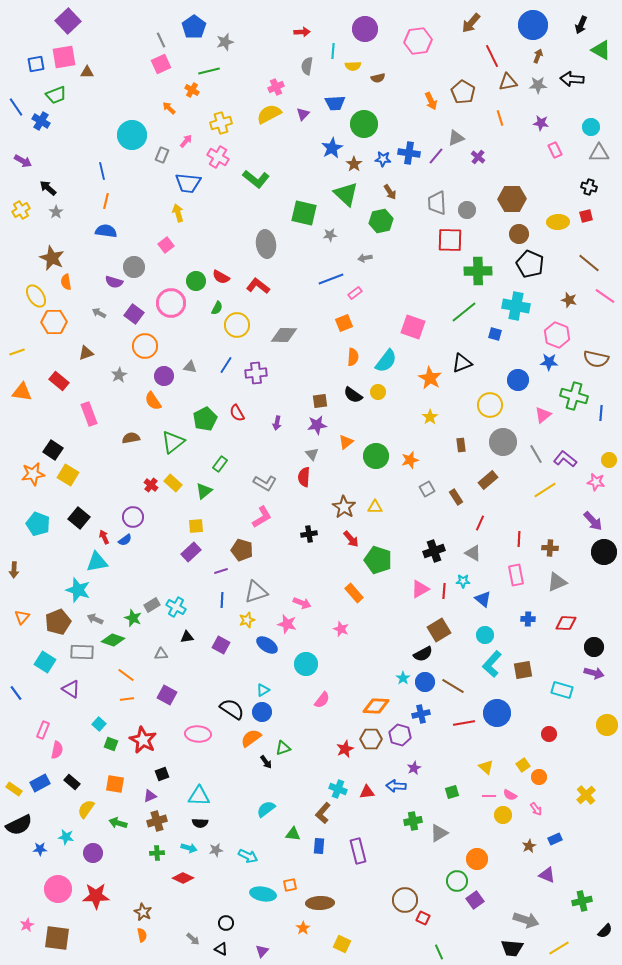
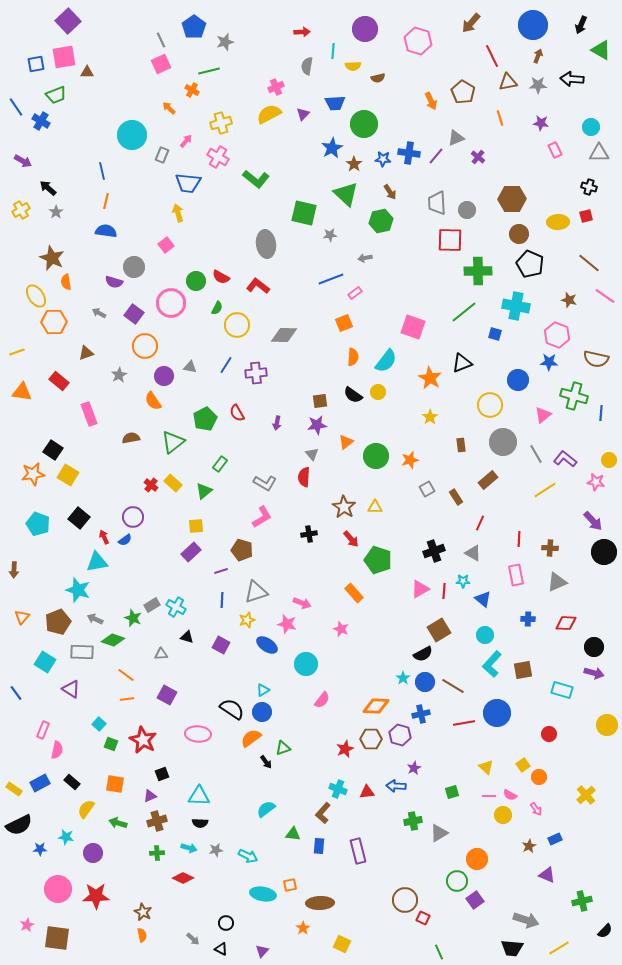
pink hexagon at (418, 41): rotated 24 degrees clockwise
black triangle at (187, 637): rotated 24 degrees clockwise
